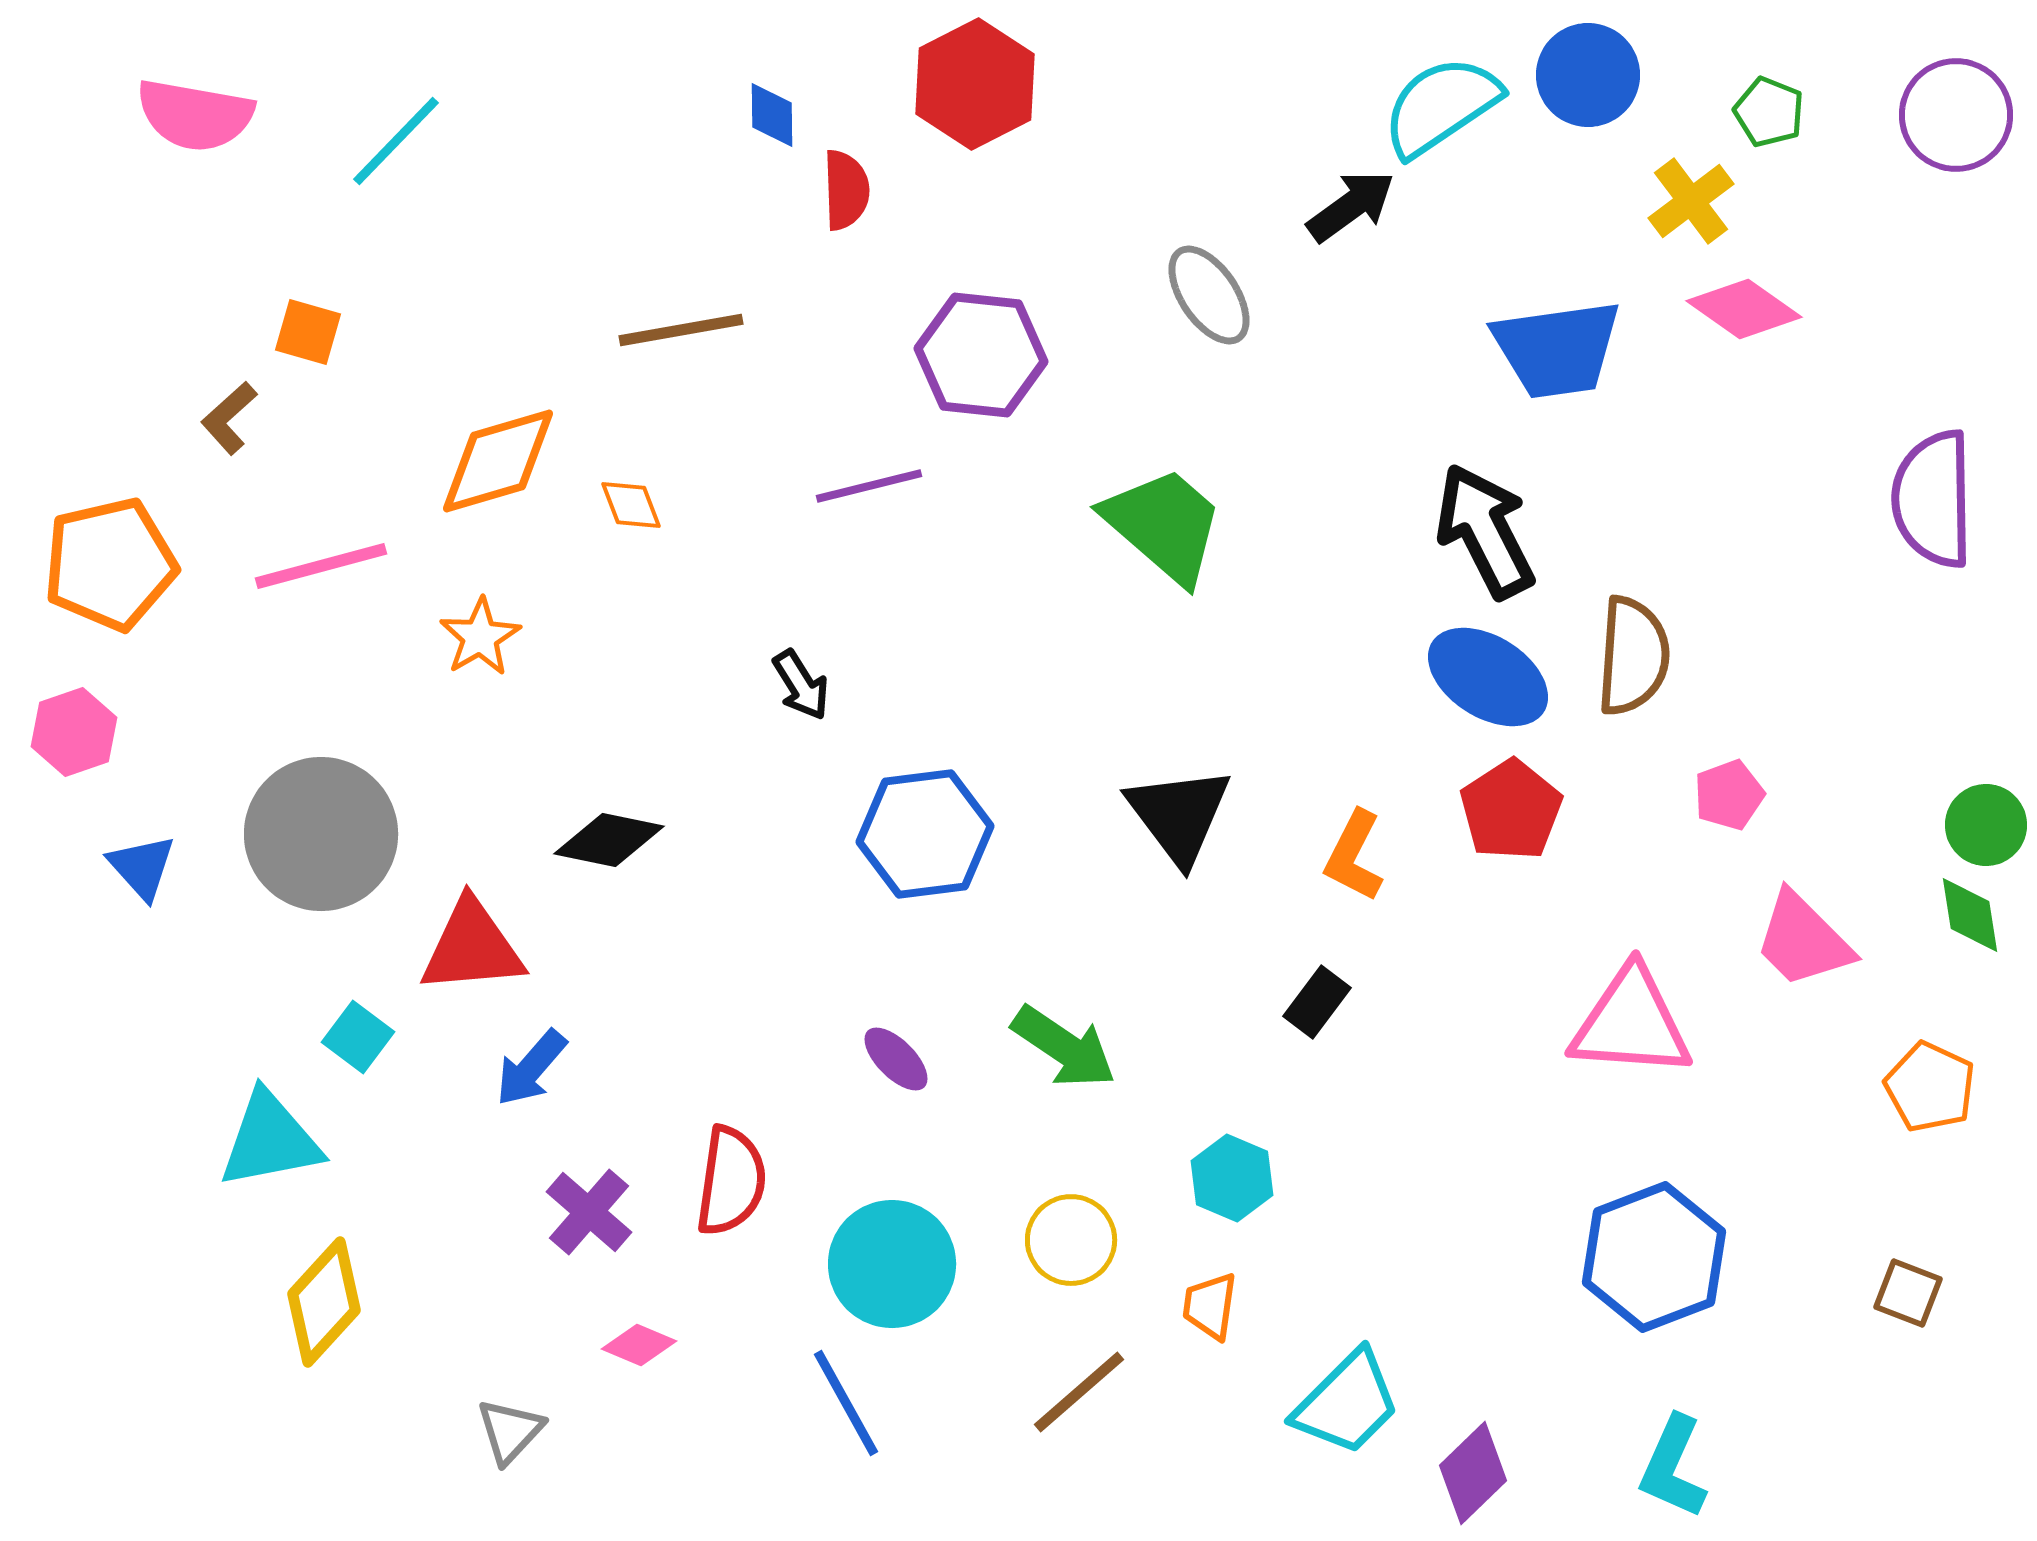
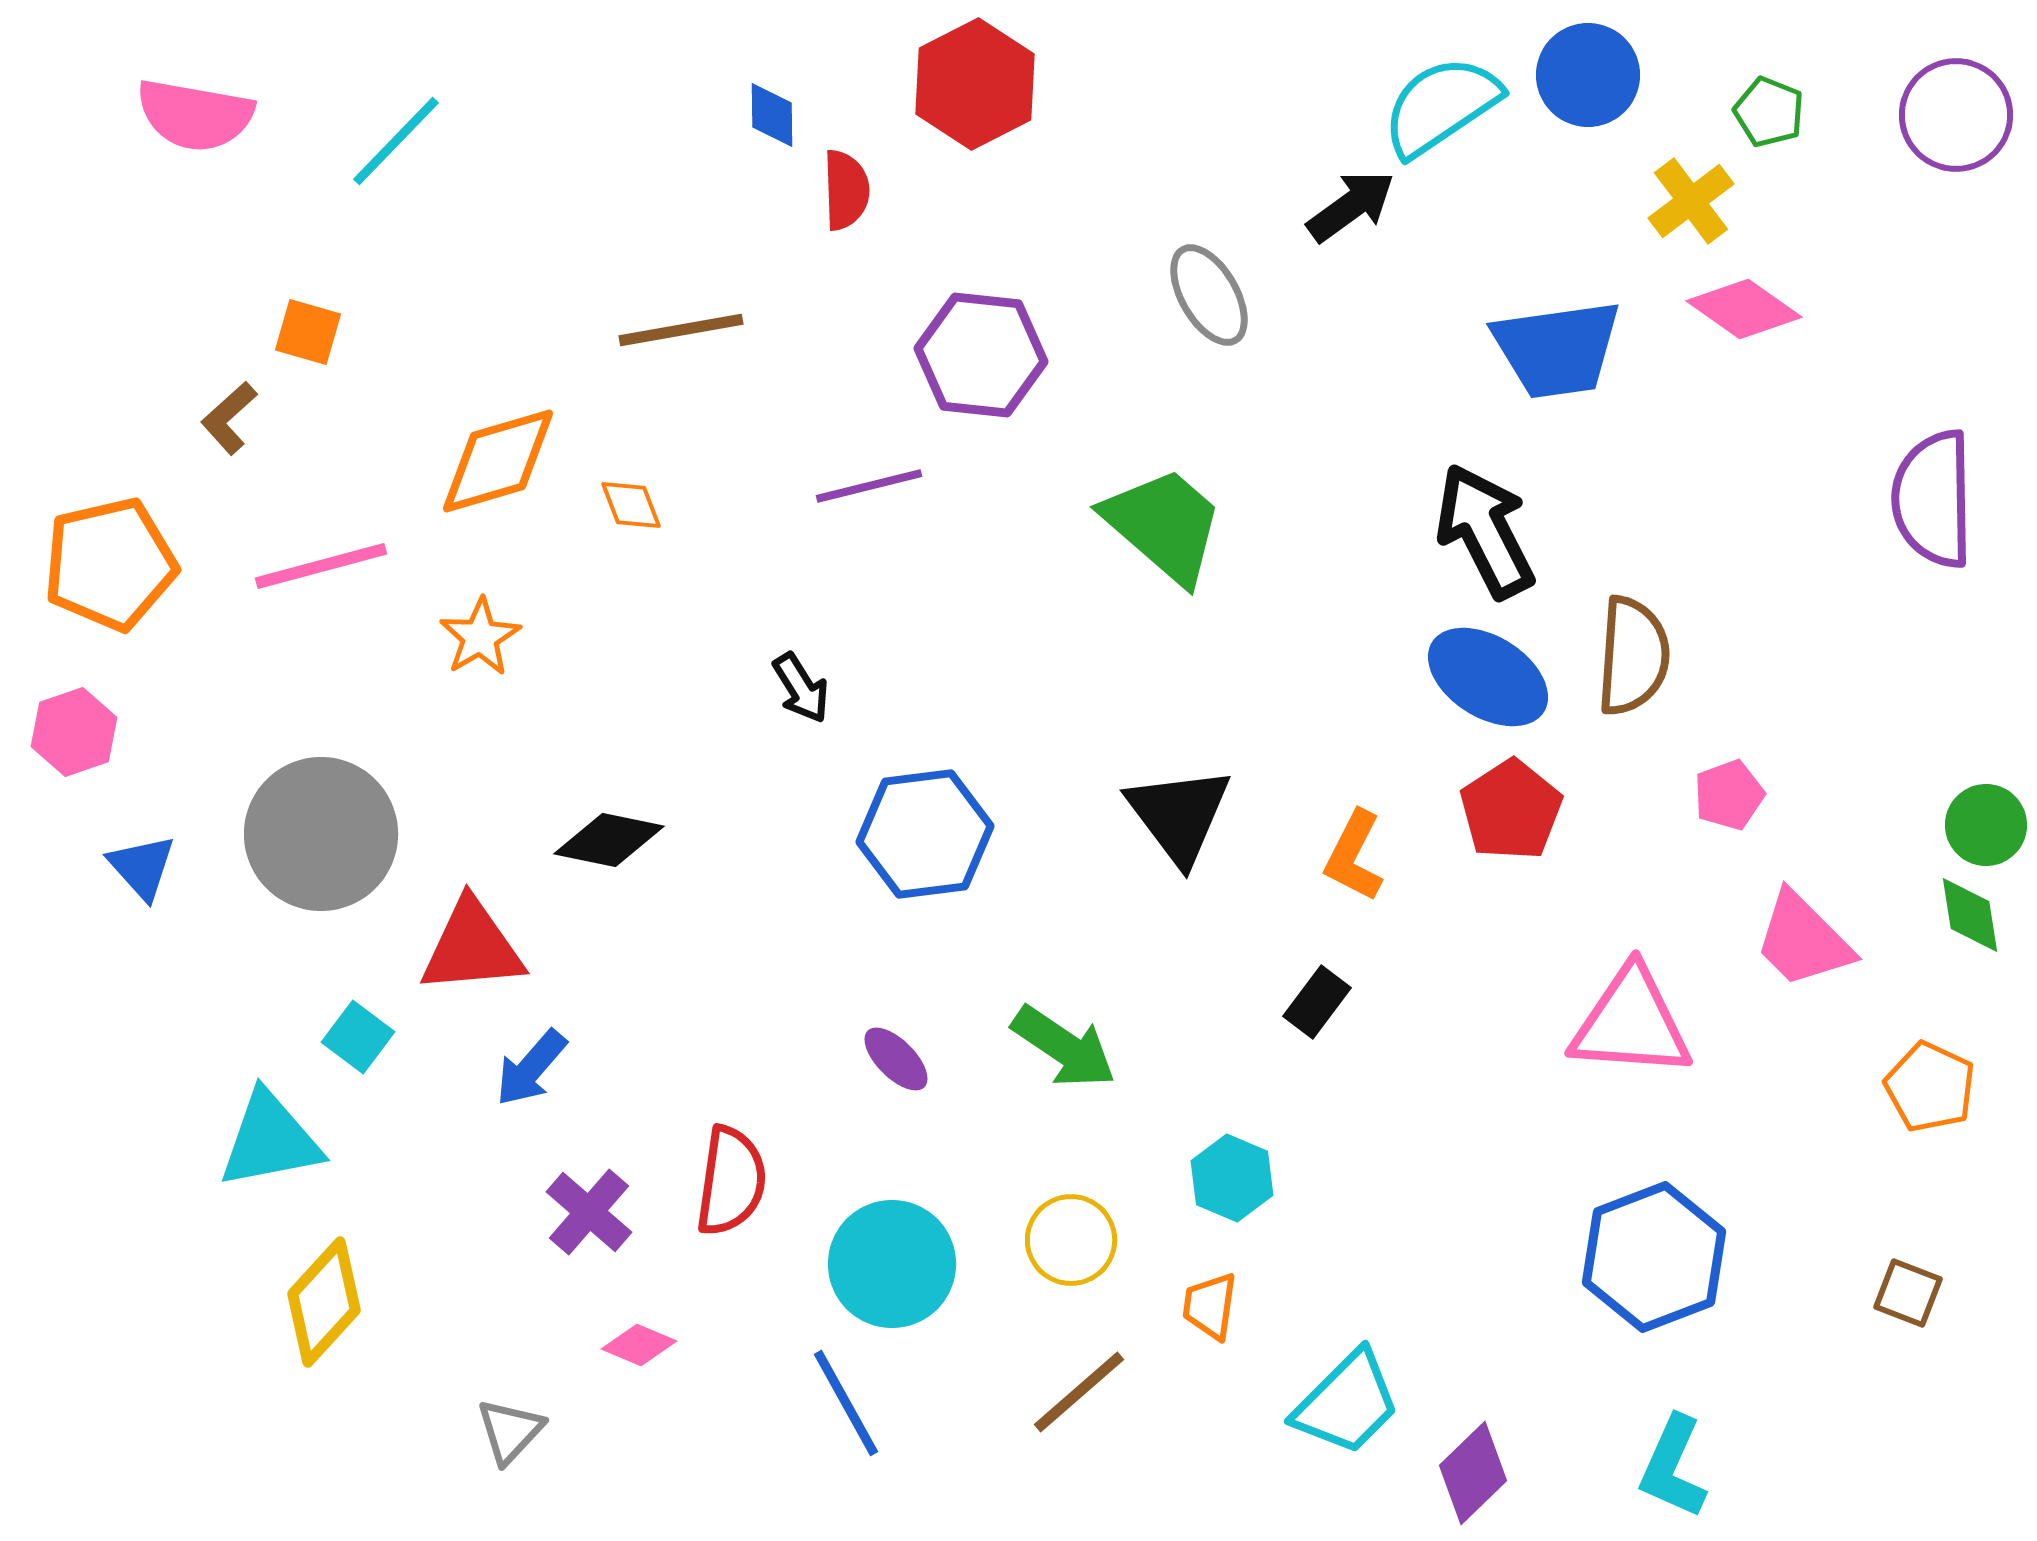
gray ellipse at (1209, 295): rotated 4 degrees clockwise
black arrow at (801, 685): moved 3 px down
